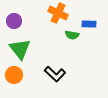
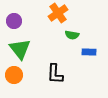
orange cross: rotated 30 degrees clockwise
blue rectangle: moved 28 px down
black L-shape: rotated 50 degrees clockwise
